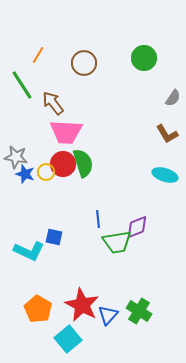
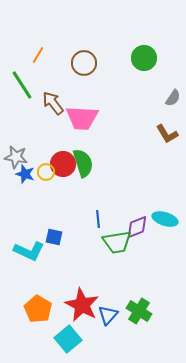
pink trapezoid: moved 16 px right, 14 px up
cyan ellipse: moved 44 px down
